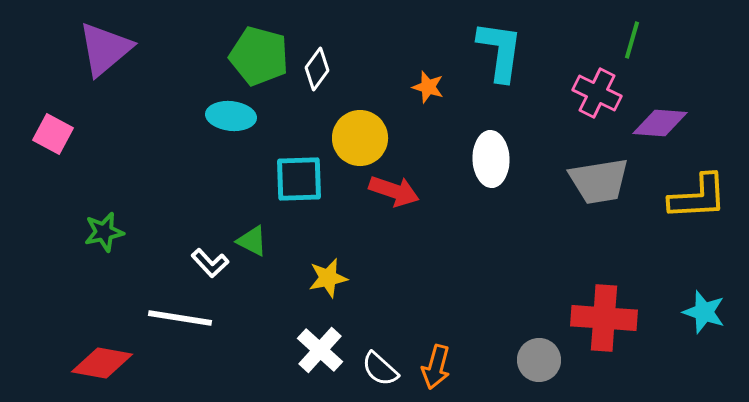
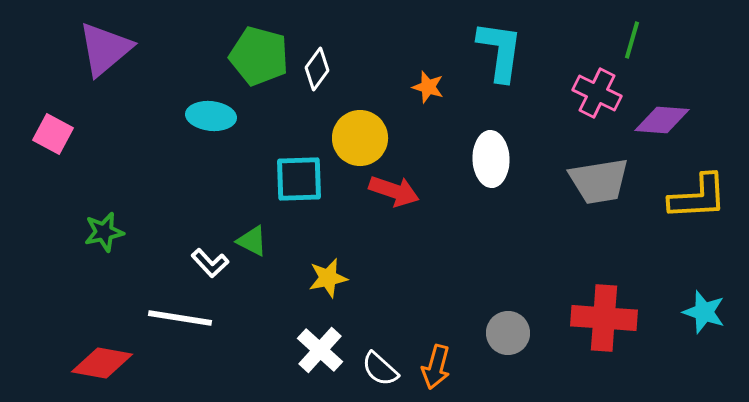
cyan ellipse: moved 20 px left
purple diamond: moved 2 px right, 3 px up
gray circle: moved 31 px left, 27 px up
